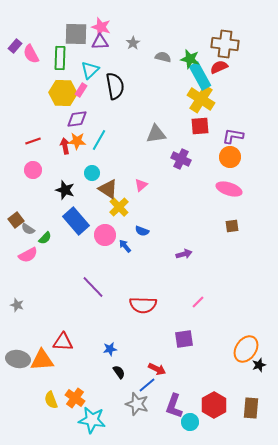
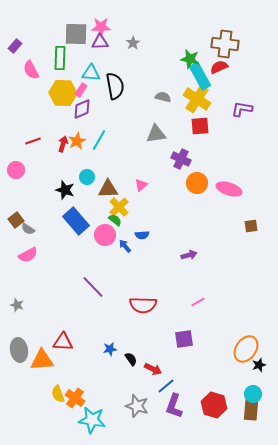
pink star at (101, 27): rotated 18 degrees counterclockwise
pink semicircle at (31, 54): moved 16 px down
gray semicircle at (163, 57): moved 40 px down
cyan triangle at (90, 70): moved 1 px right, 3 px down; rotated 48 degrees clockwise
yellow cross at (201, 99): moved 4 px left
purple diamond at (77, 119): moved 5 px right, 10 px up; rotated 15 degrees counterclockwise
purple L-shape at (233, 136): moved 9 px right, 27 px up
orange star at (77, 141): rotated 30 degrees counterclockwise
red arrow at (65, 146): moved 2 px left, 2 px up; rotated 28 degrees clockwise
orange circle at (230, 157): moved 33 px left, 26 px down
pink circle at (33, 170): moved 17 px left
cyan circle at (92, 173): moved 5 px left, 4 px down
brown triangle at (108, 189): rotated 35 degrees counterclockwise
brown square at (232, 226): moved 19 px right
blue semicircle at (142, 231): moved 4 px down; rotated 24 degrees counterclockwise
green semicircle at (45, 238): moved 70 px right, 18 px up; rotated 96 degrees counterclockwise
purple arrow at (184, 254): moved 5 px right, 1 px down
pink line at (198, 302): rotated 16 degrees clockwise
gray ellipse at (18, 359): moved 1 px right, 9 px up; rotated 70 degrees clockwise
red arrow at (157, 369): moved 4 px left
black semicircle at (119, 372): moved 12 px right, 13 px up
blue line at (147, 385): moved 19 px right, 1 px down
yellow semicircle at (51, 400): moved 7 px right, 6 px up
gray star at (137, 404): moved 2 px down
red hexagon at (214, 405): rotated 15 degrees counterclockwise
brown rectangle at (251, 408): moved 2 px down
cyan circle at (190, 422): moved 63 px right, 28 px up
